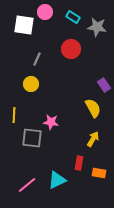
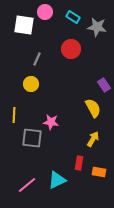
orange rectangle: moved 1 px up
